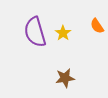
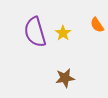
orange semicircle: moved 1 px up
